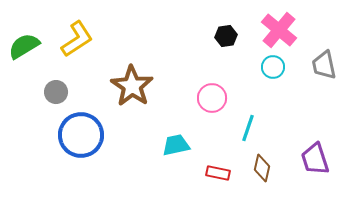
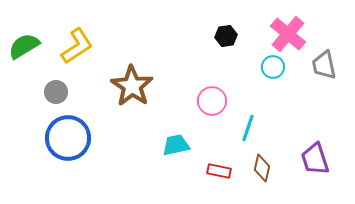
pink cross: moved 9 px right, 4 px down
yellow L-shape: moved 7 px down
pink circle: moved 3 px down
blue circle: moved 13 px left, 3 px down
red rectangle: moved 1 px right, 2 px up
